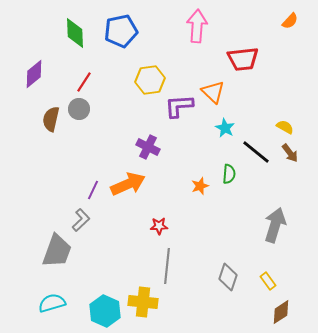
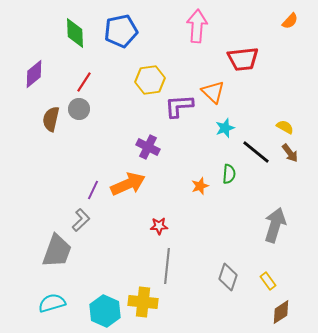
cyan star: rotated 24 degrees clockwise
